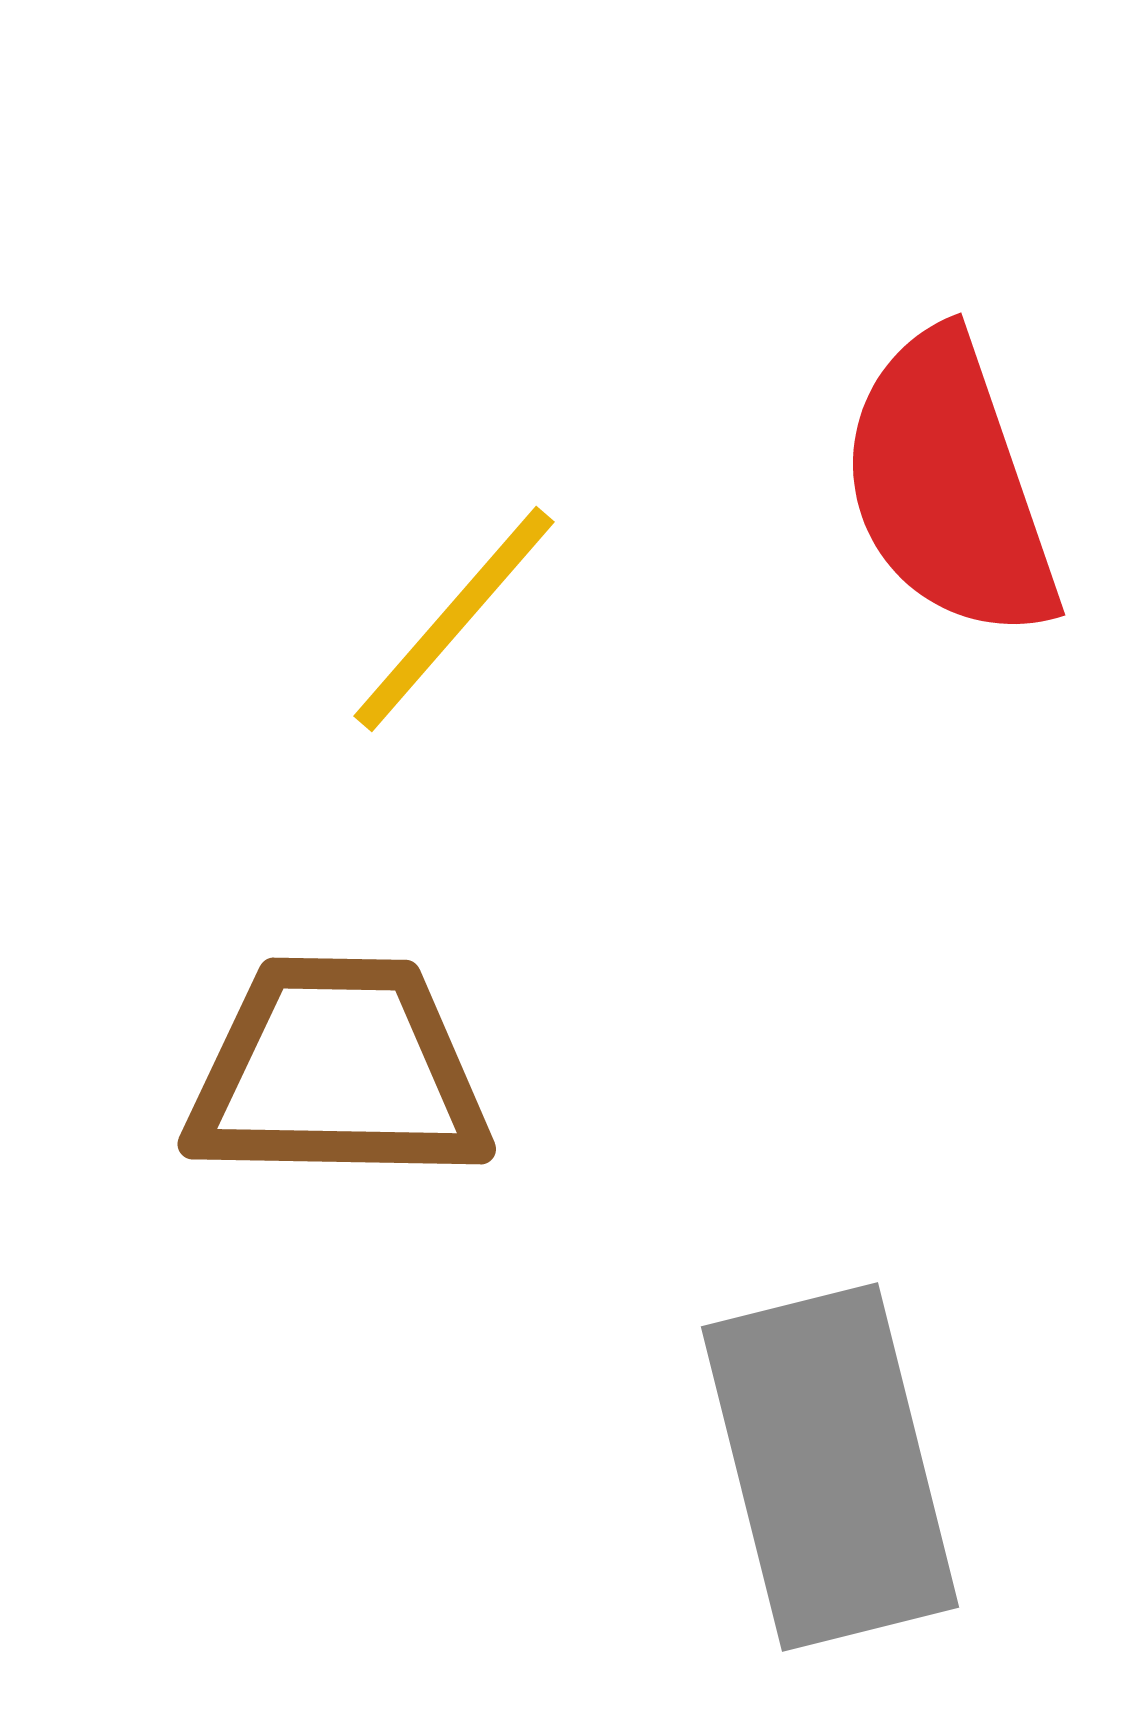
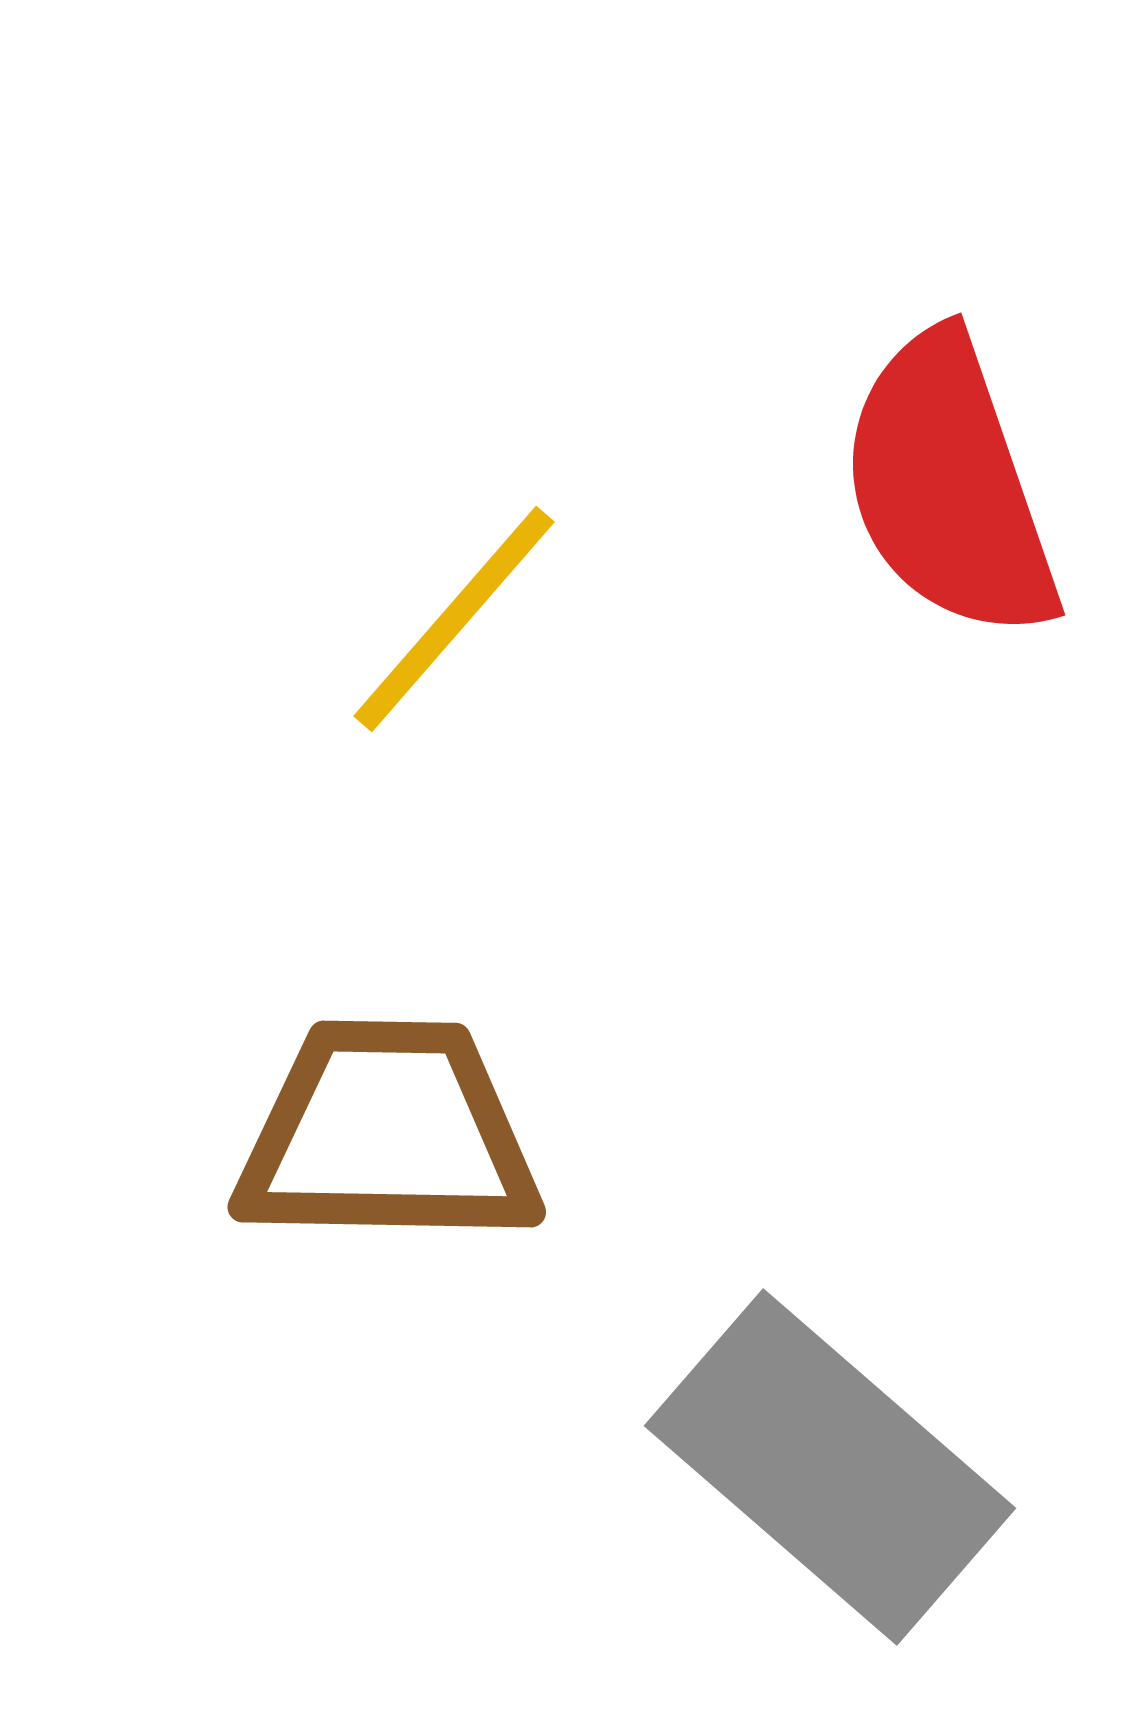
brown trapezoid: moved 50 px right, 63 px down
gray rectangle: rotated 35 degrees counterclockwise
